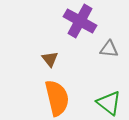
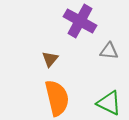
gray triangle: moved 2 px down
brown triangle: rotated 18 degrees clockwise
green triangle: rotated 12 degrees counterclockwise
